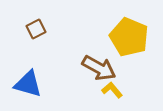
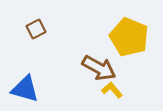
blue triangle: moved 3 px left, 5 px down
